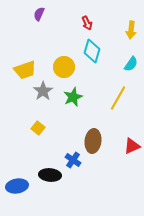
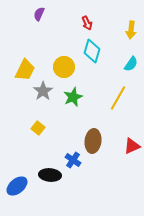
yellow trapezoid: rotated 45 degrees counterclockwise
blue ellipse: rotated 30 degrees counterclockwise
